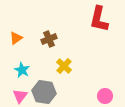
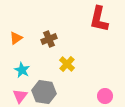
yellow cross: moved 3 px right, 2 px up
